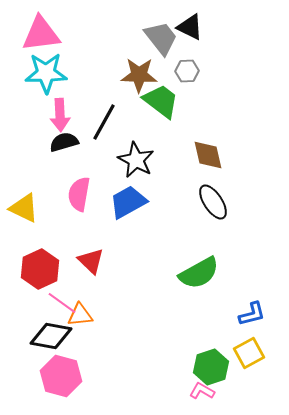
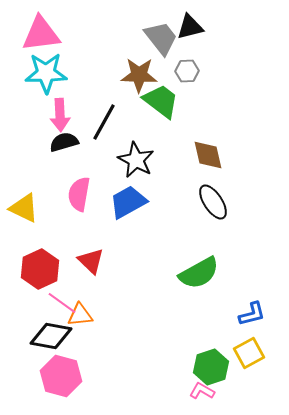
black triangle: rotated 40 degrees counterclockwise
